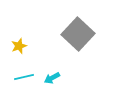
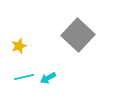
gray square: moved 1 px down
cyan arrow: moved 4 px left
